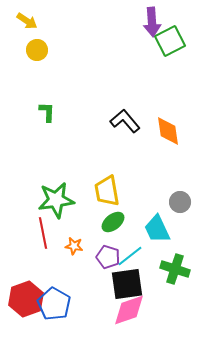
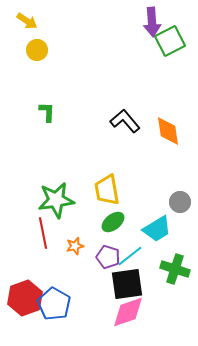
yellow trapezoid: moved 1 px up
cyan trapezoid: rotated 96 degrees counterclockwise
orange star: moved 1 px right; rotated 24 degrees counterclockwise
red hexagon: moved 1 px left, 1 px up
pink diamond: moved 1 px left, 2 px down
